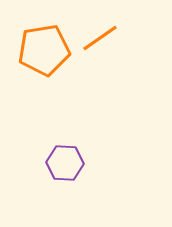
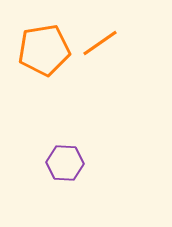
orange line: moved 5 px down
